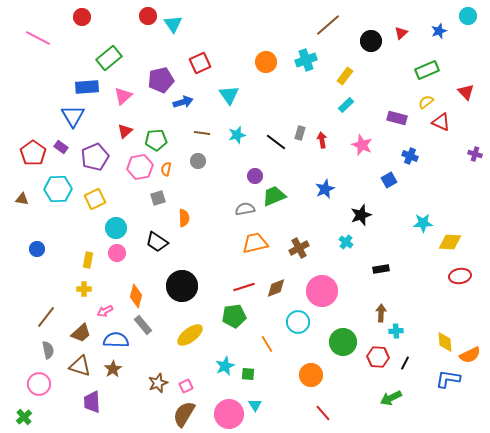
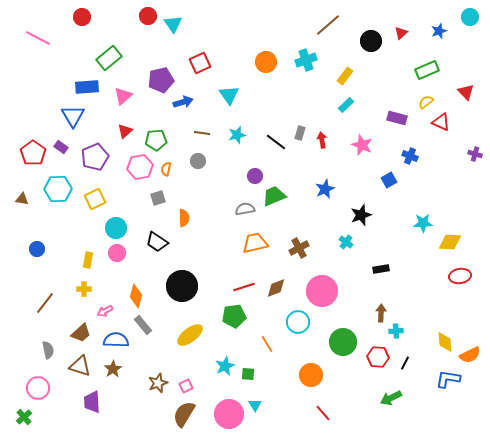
cyan circle at (468, 16): moved 2 px right, 1 px down
brown line at (46, 317): moved 1 px left, 14 px up
pink circle at (39, 384): moved 1 px left, 4 px down
